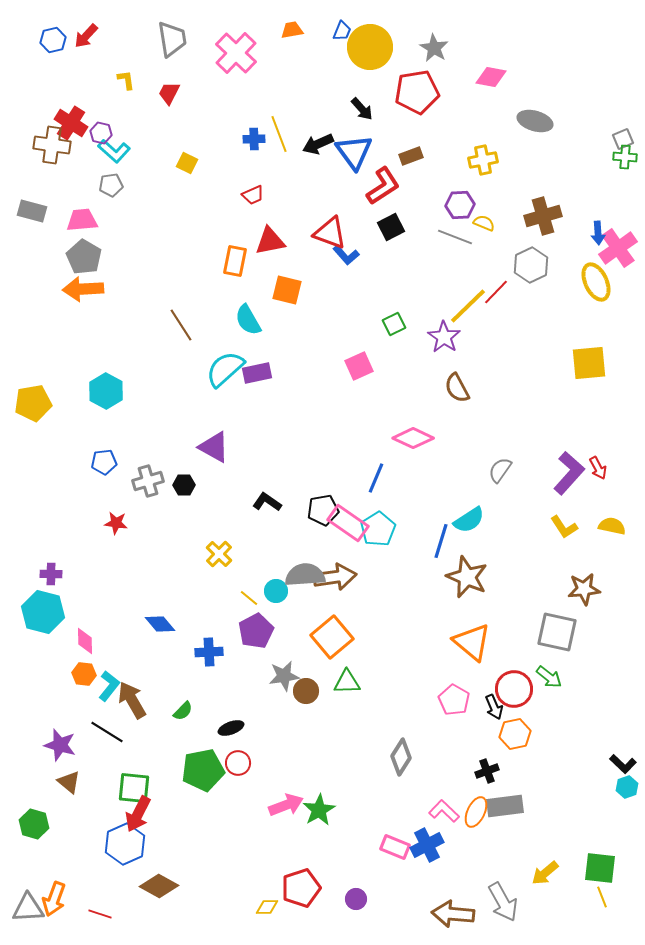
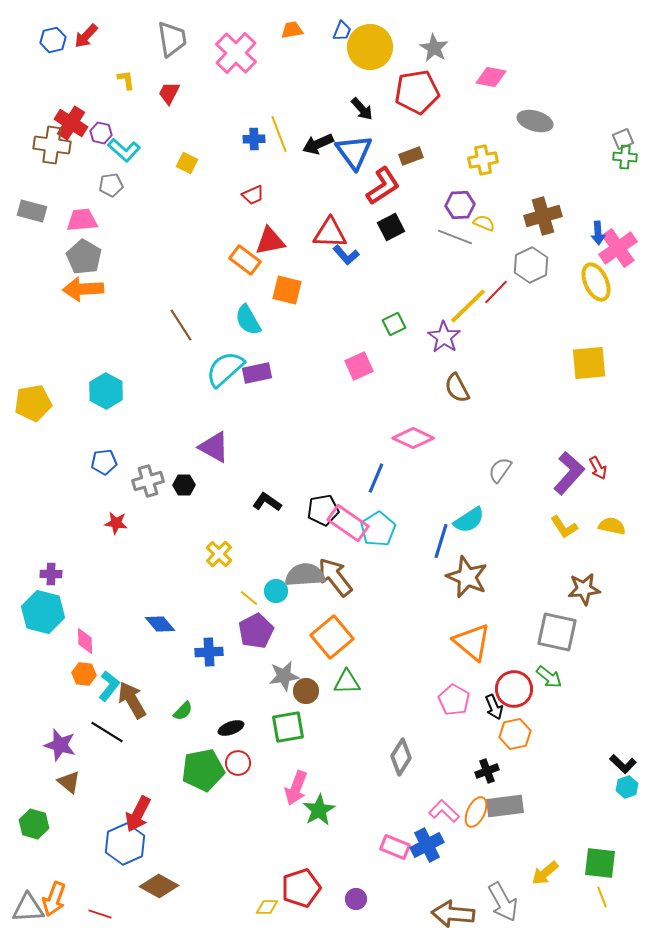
cyan L-shape at (114, 151): moved 10 px right, 1 px up
red triangle at (330, 233): rotated 18 degrees counterclockwise
orange rectangle at (235, 261): moved 10 px right, 1 px up; rotated 64 degrees counterclockwise
brown arrow at (335, 577): rotated 120 degrees counterclockwise
green square at (134, 788): moved 154 px right, 61 px up; rotated 16 degrees counterclockwise
pink arrow at (286, 805): moved 10 px right, 17 px up; rotated 132 degrees clockwise
green square at (600, 868): moved 5 px up
